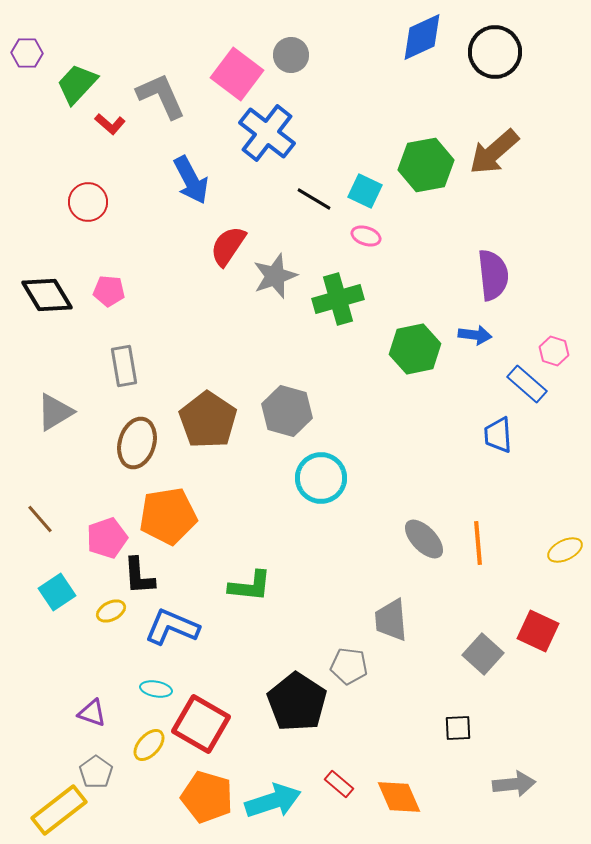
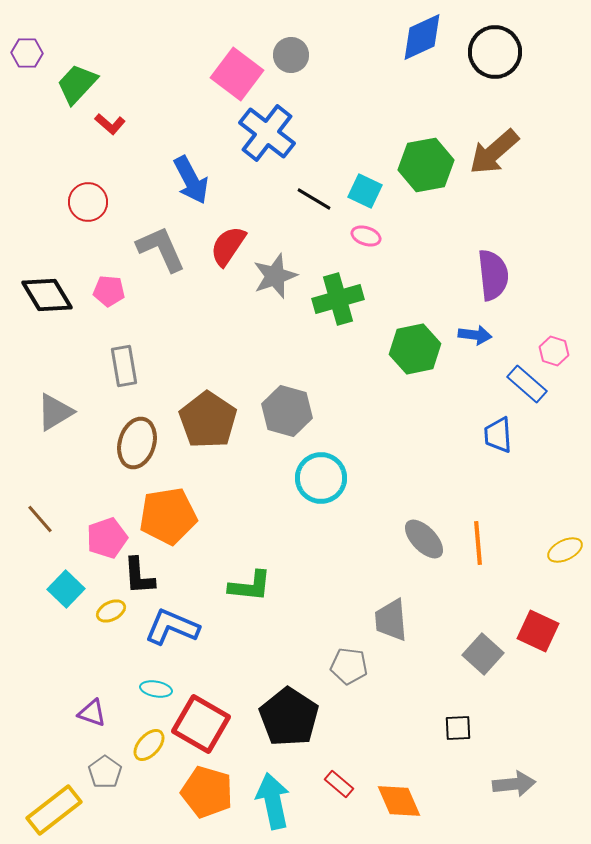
gray L-shape at (161, 96): moved 153 px down
cyan square at (57, 592): moved 9 px right, 3 px up; rotated 12 degrees counterclockwise
black pentagon at (297, 702): moved 8 px left, 15 px down
gray pentagon at (96, 772): moved 9 px right
orange pentagon at (207, 797): moved 5 px up
orange diamond at (399, 797): moved 4 px down
cyan arrow at (273, 801): rotated 84 degrees counterclockwise
yellow rectangle at (59, 810): moved 5 px left
